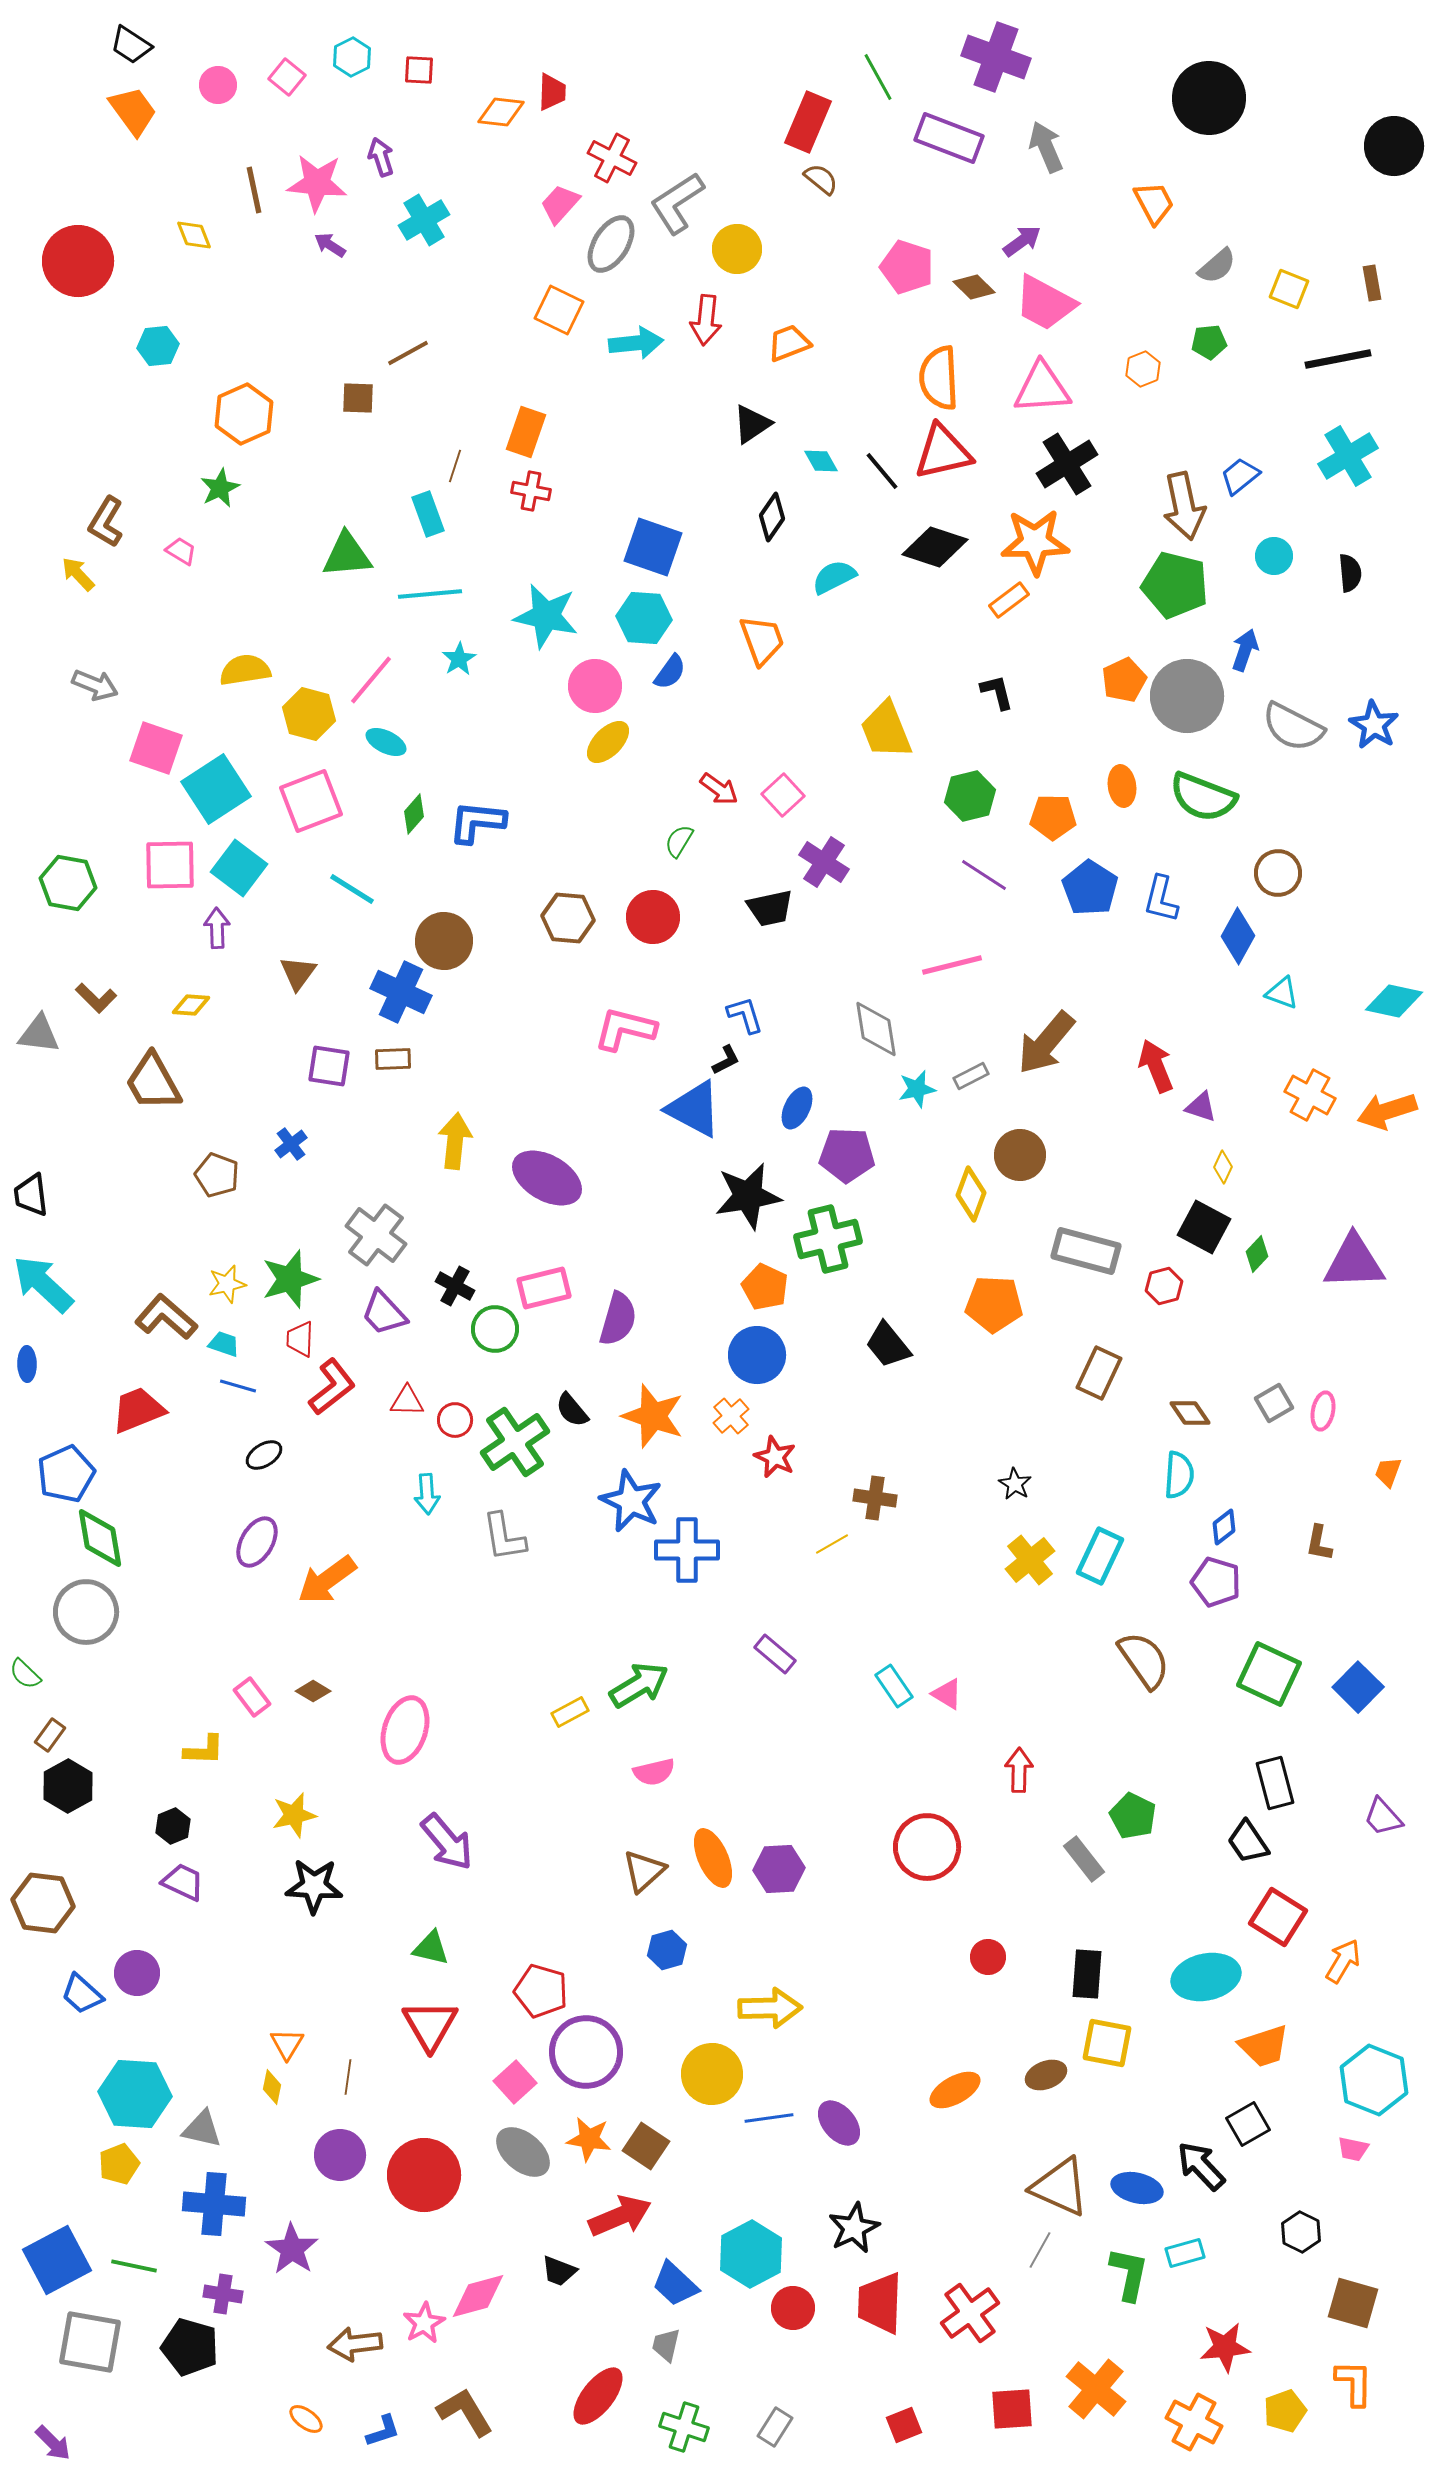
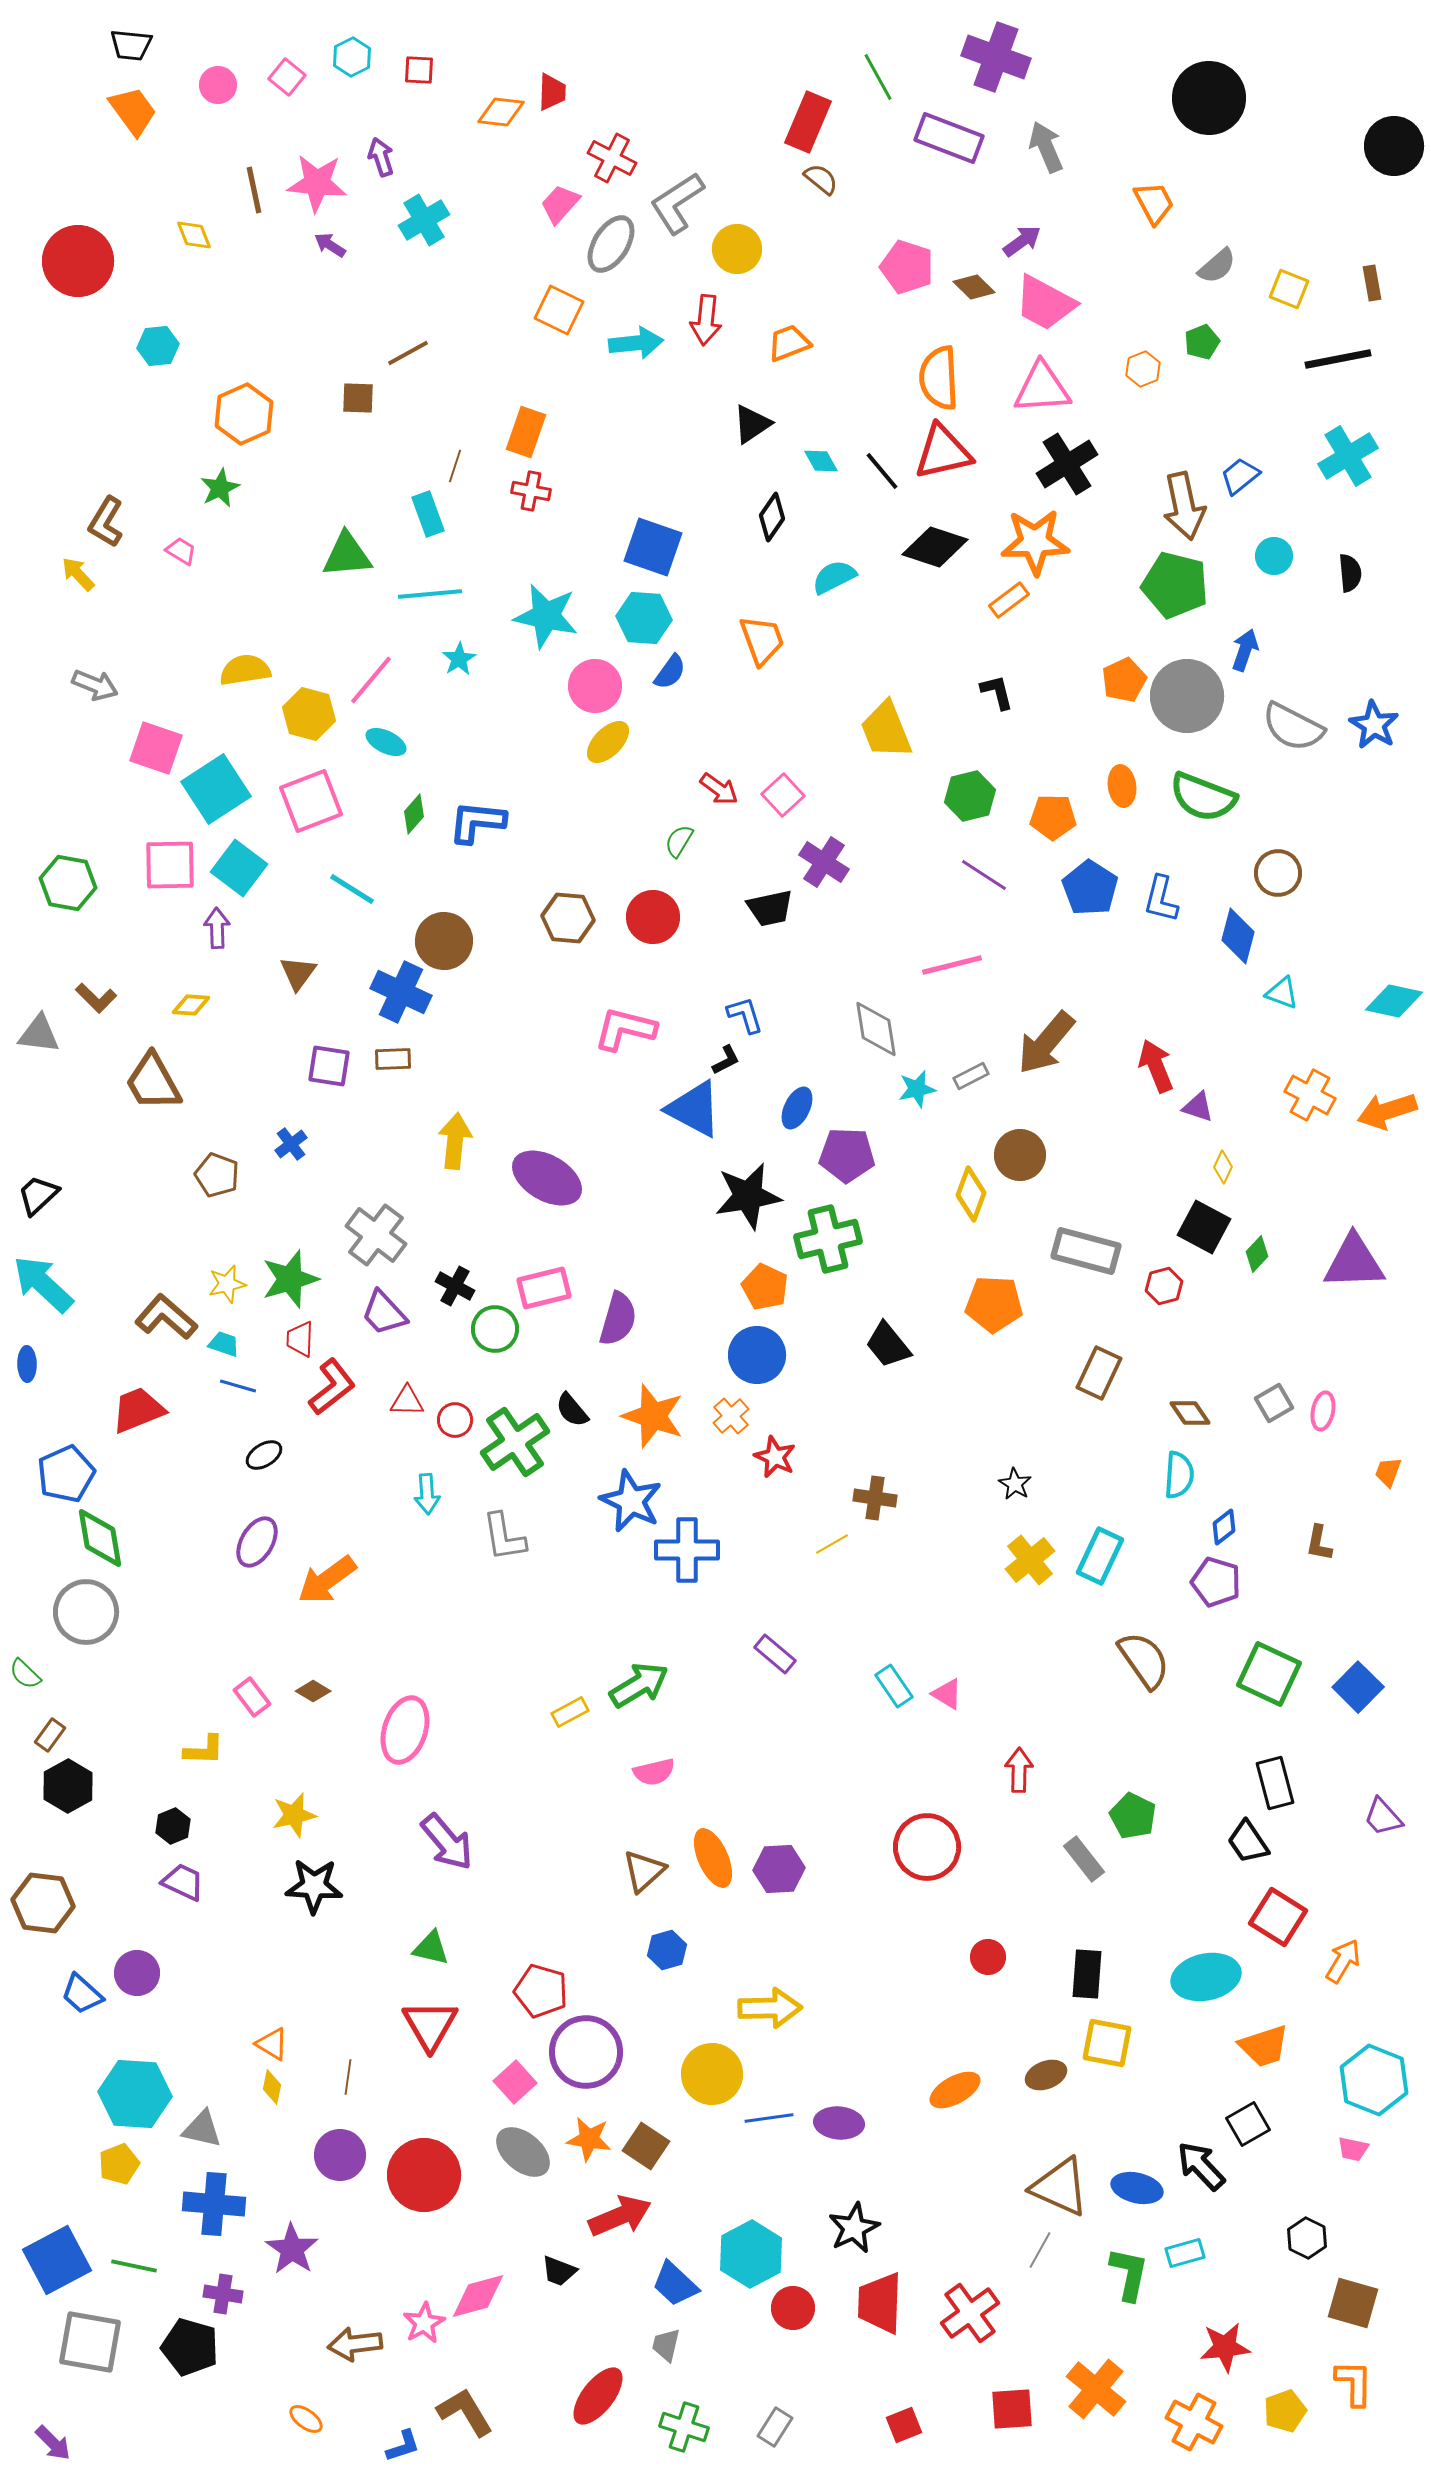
black trapezoid at (131, 45): rotated 27 degrees counterclockwise
green pentagon at (1209, 342): moved 7 px left; rotated 16 degrees counterclockwise
blue diamond at (1238, 936): rotated 14 degrees counterclockwise
purple triangle at (1201, 1107): moved 3 px left
black trapezoid at (31, 1195): moved 7 px right; rotated 54 degrees clockwise
orange triangle at (287, 2044): moved 15 px left; rotated 30 degrees counterclockwise
purple ellipse at (839, 2123): rotated 45 degrees counterclockwise
black hexagon at (1301, 2232): moved 6 px right, 6 px down
blue L-shape at (383, 2431): moved 20 px right, 15 px down
